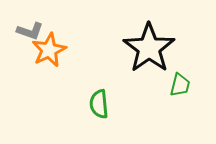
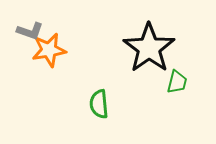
orange star: rotated 16 degrees clockwise
green trapezoid: moved 3 px left, 3 px up
